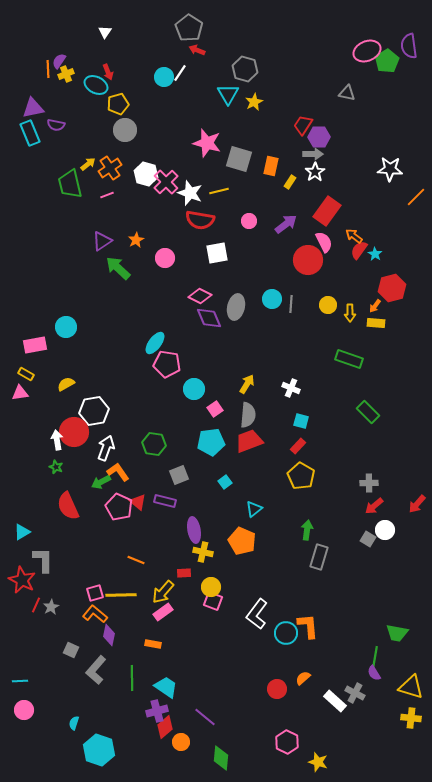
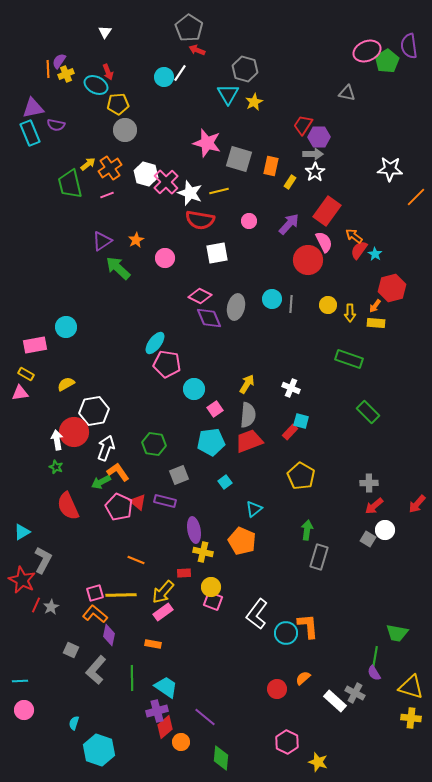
yellow pentagon at (118, 104): rotated 10 degrees clockwise
purple arrow at (286, 224): moved 3 px right; rotated 10 degrees counterclockwise
red rectangle at (298, 446): moved 8 px left, 14 px up
gray L-shape at (43, 560): rotated 28 degrees clockwise
